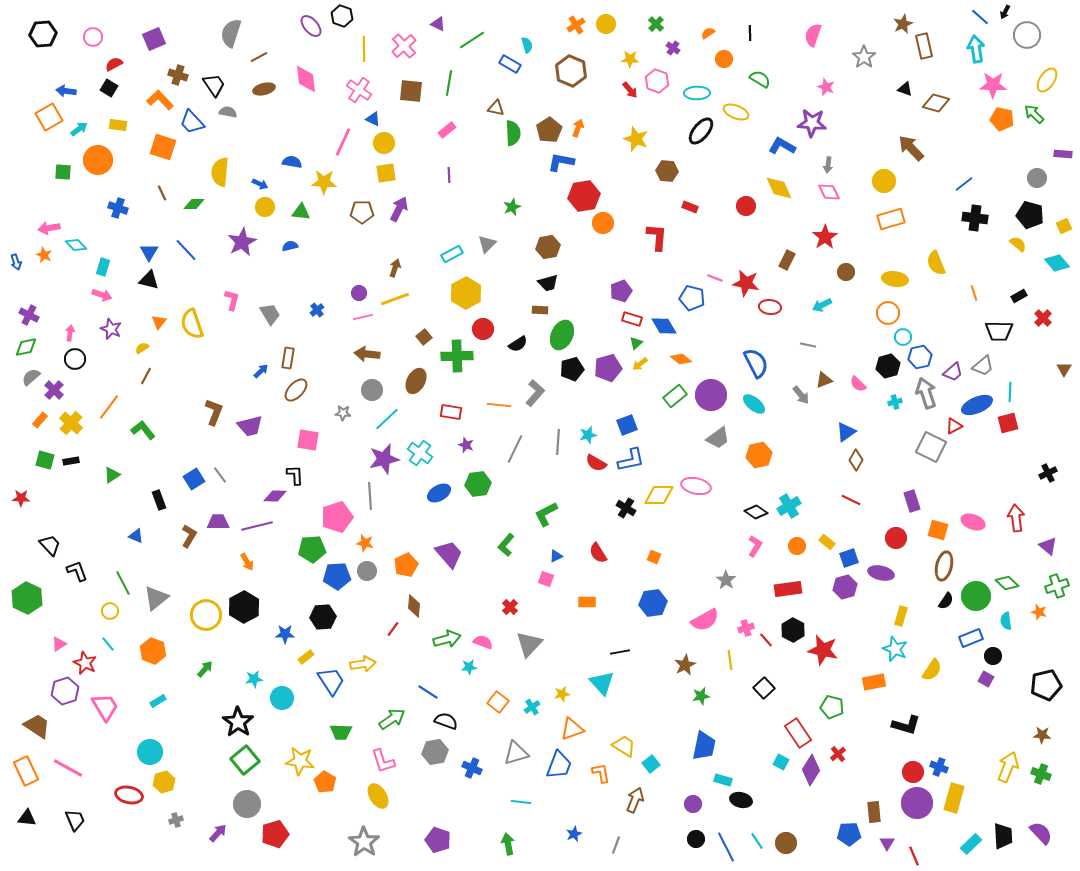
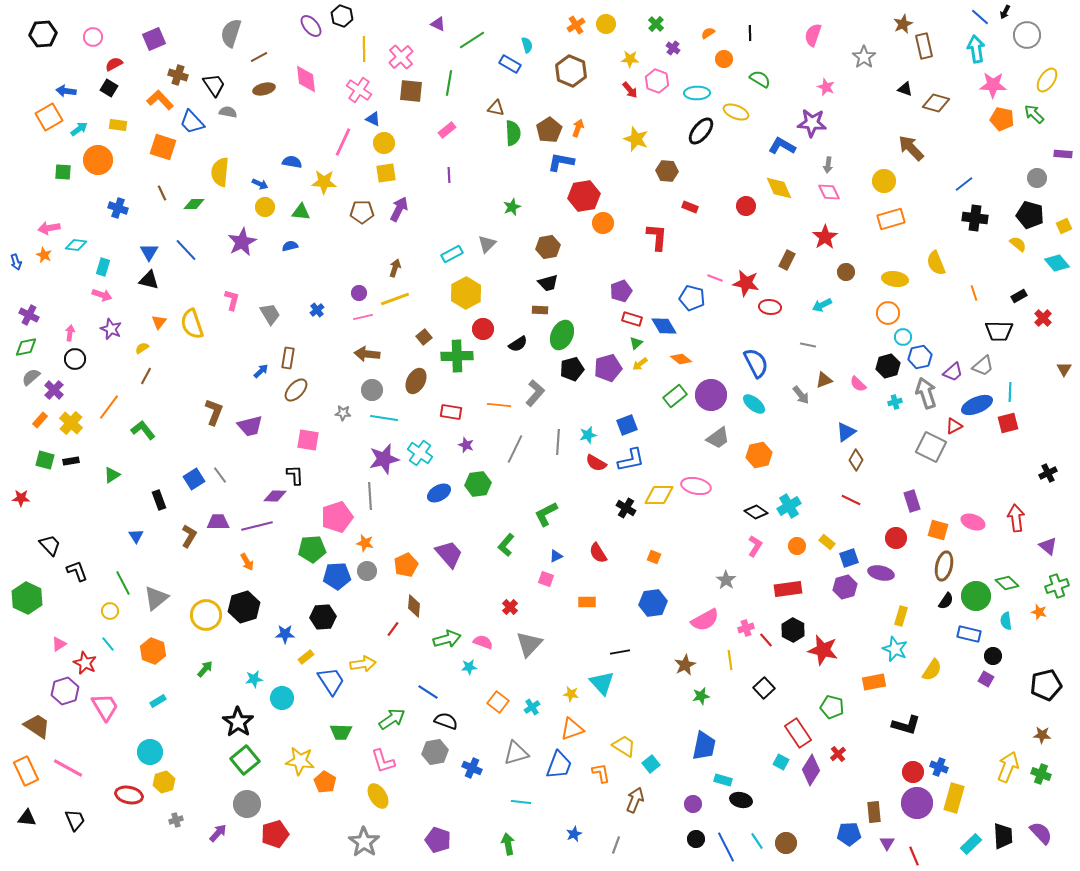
pink cross at (404, 46): moved 3 px left, 11 px down
cyan diamond at (76, 245): rotated 40 degrees counterclockwise
cyan line at (387, 419): moved 3 px left, 1 px up; rotated 52 degrees clockwise
blue triangle at (136, 536): rotated 35 degrees clockwise
black hexagon at (244, 607): rotated 12 degrees clockwise
blue rectangle at (971, 638): moved 2 px left, 4 px up; rotated 35 degrees clockwise
yellow star at (562, 694): moved 9 px right; rotated 21 degrees clockwise
